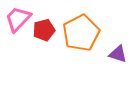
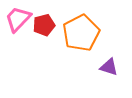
red pentagon: moved 5 px up
purple triangle: moved 9 px left, 13 px down
